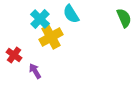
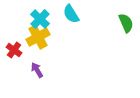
green semicircle: moved 2 px right, 5 px down
yellow cross: moved 13 px left
red cross: moved 5 px up
purple arrow: moved 2 px right, 1 px up
